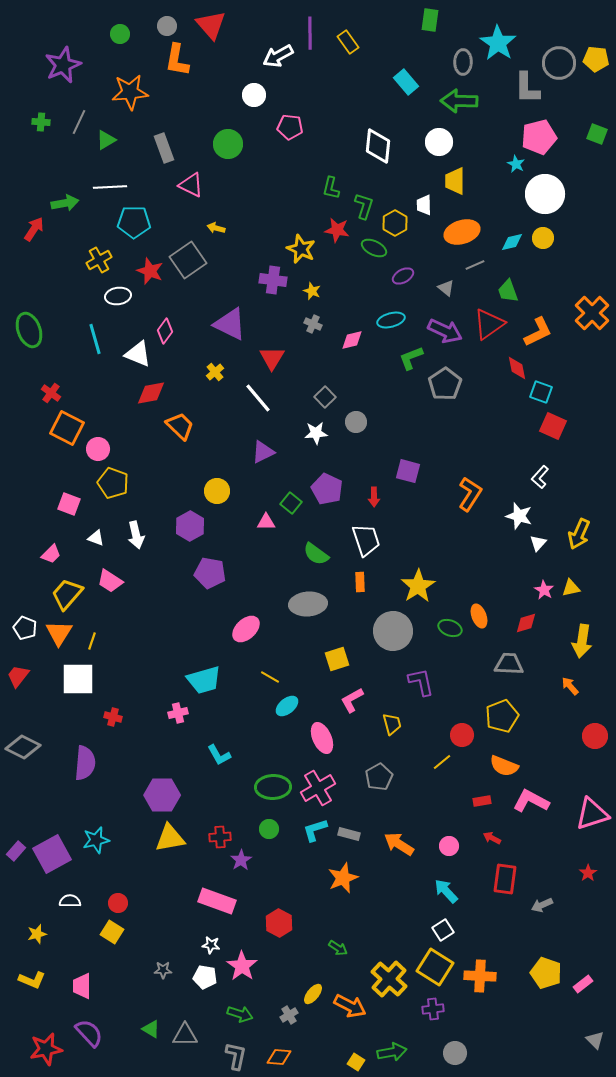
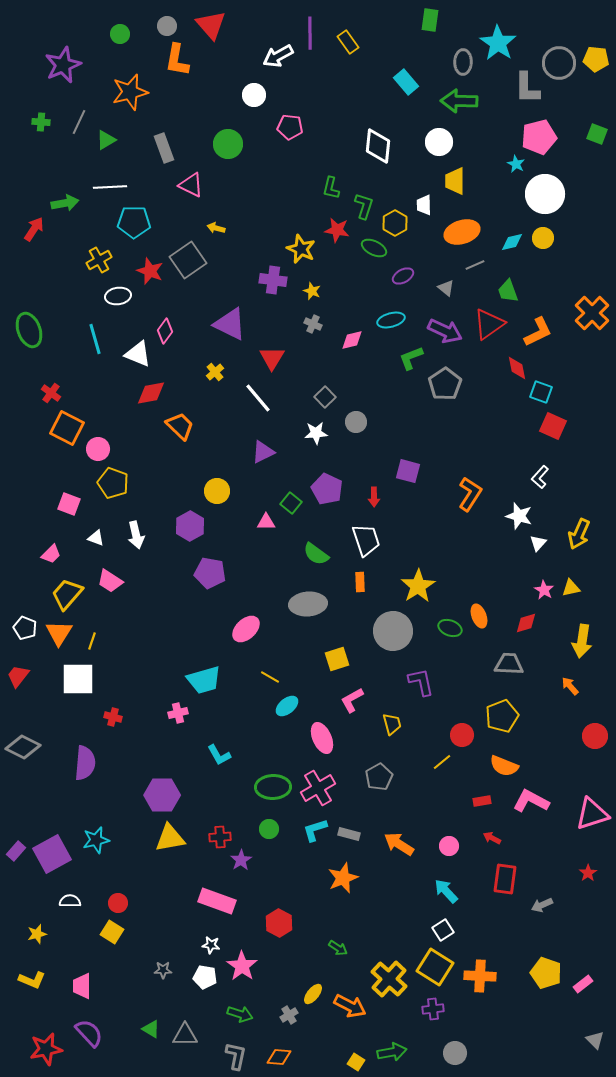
orange star at (130, 92): rotated 9 degrees counterclockwise
